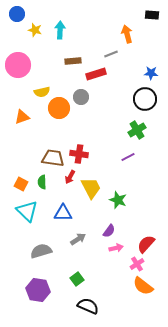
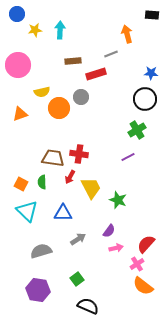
yellow star: rotated 24 degrees counterclockwise
orange triangle: moved 2 px left, 3 px up
